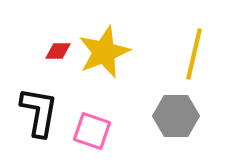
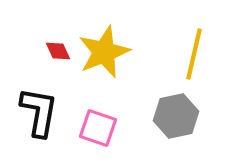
red diamond: rotated 64 degrees clockwise
gray hexagon: rotated 12 degrees counterclockwise
pink square: moved 6 px right, 3 px up
